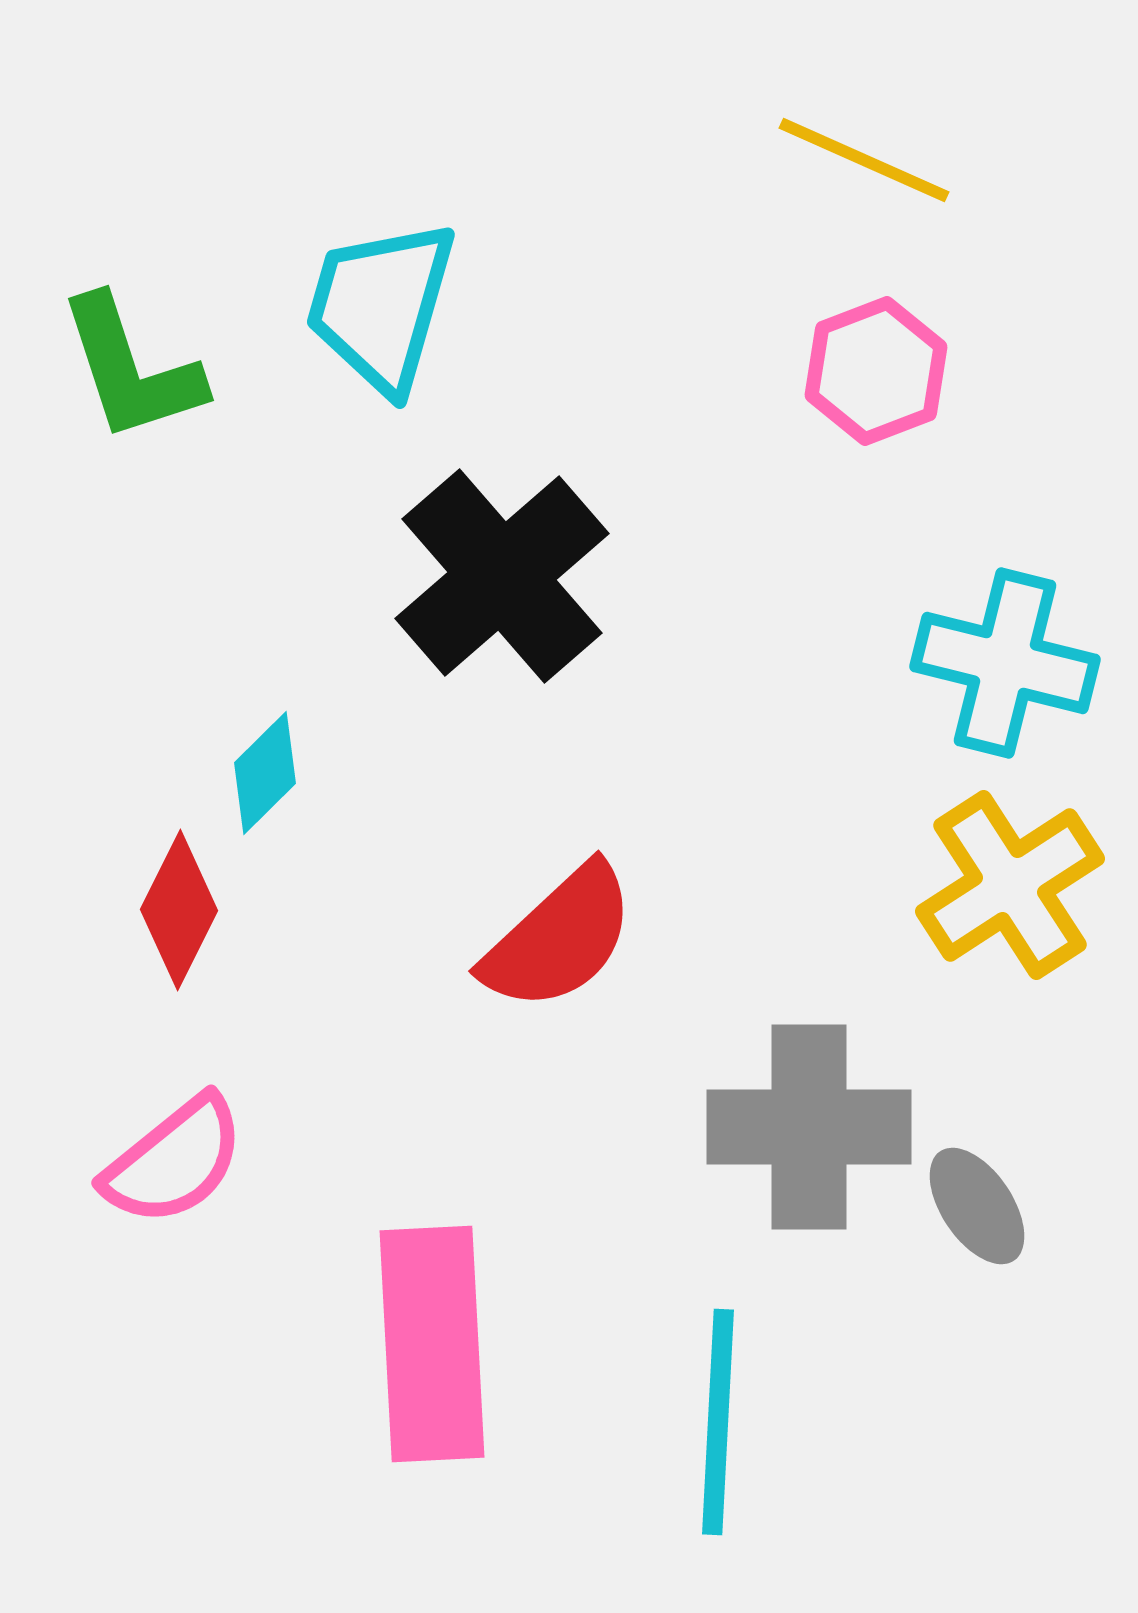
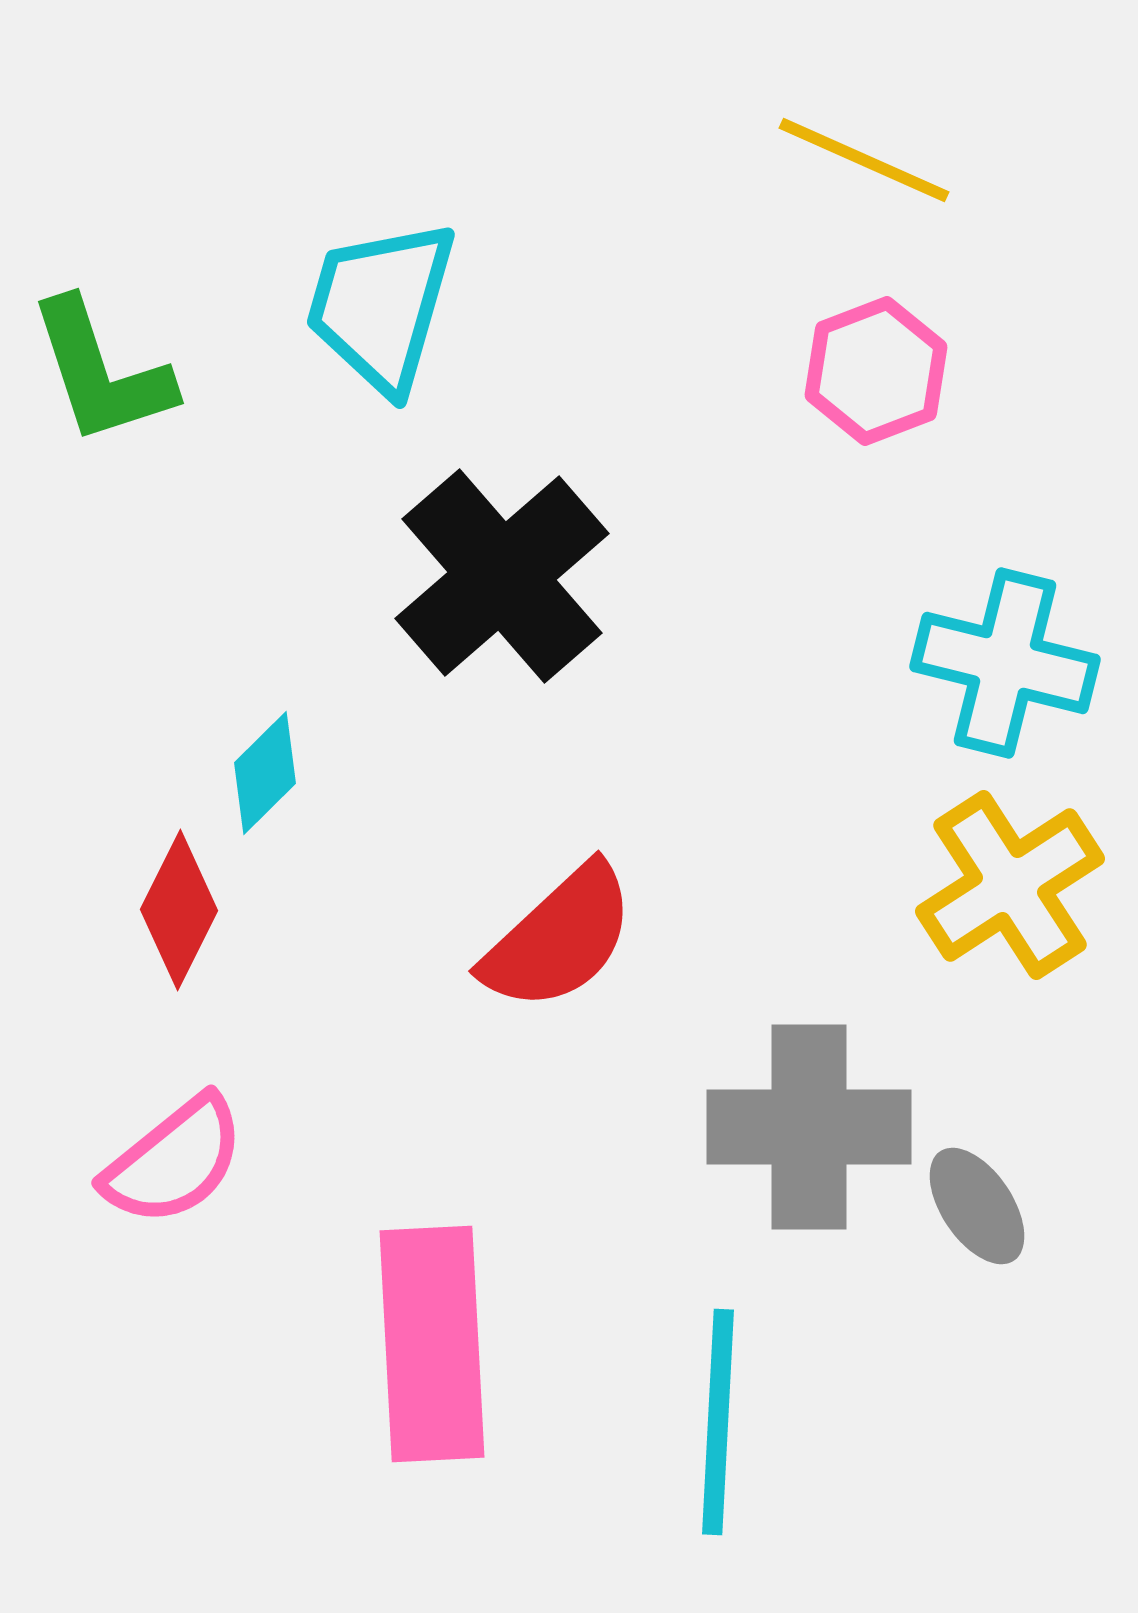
green L-shape: moved 30 px left, 3 px down
